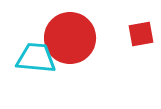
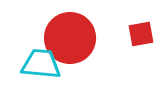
cyan trapezoid: moved 5 px right, 6 px down
